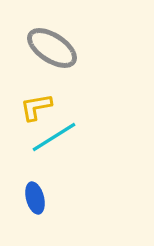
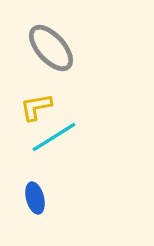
gray ellipse: moved 1 px left; rotated 15 degrees clockwise
